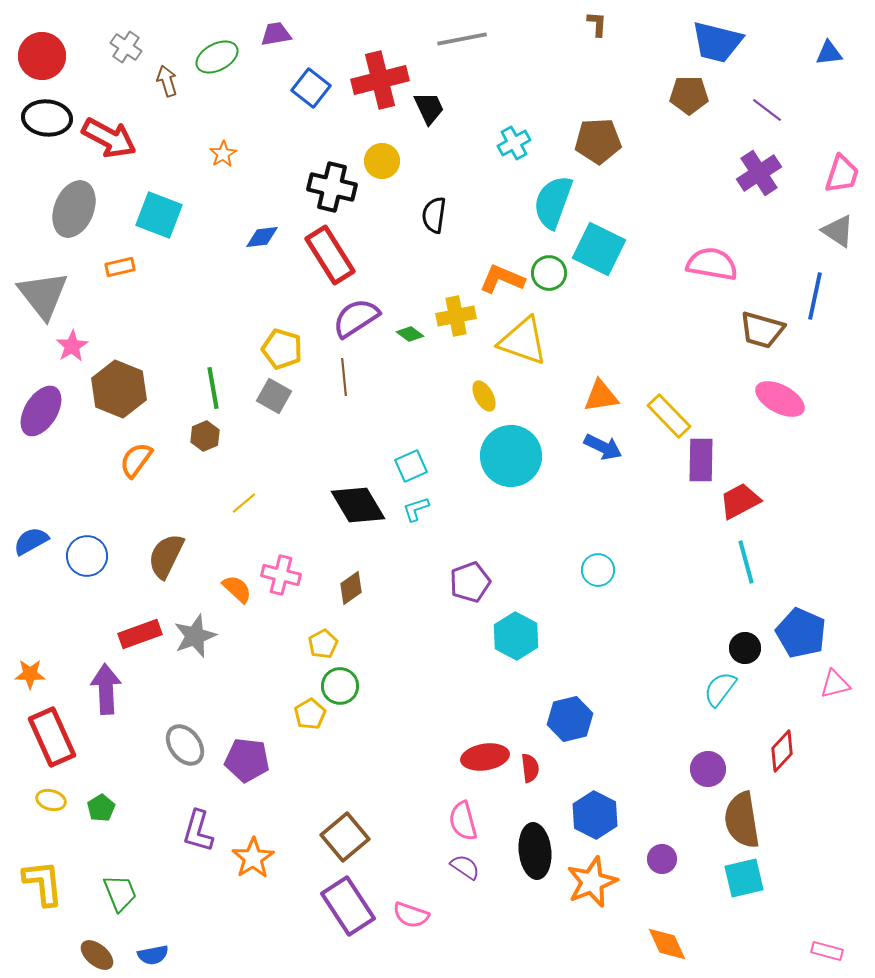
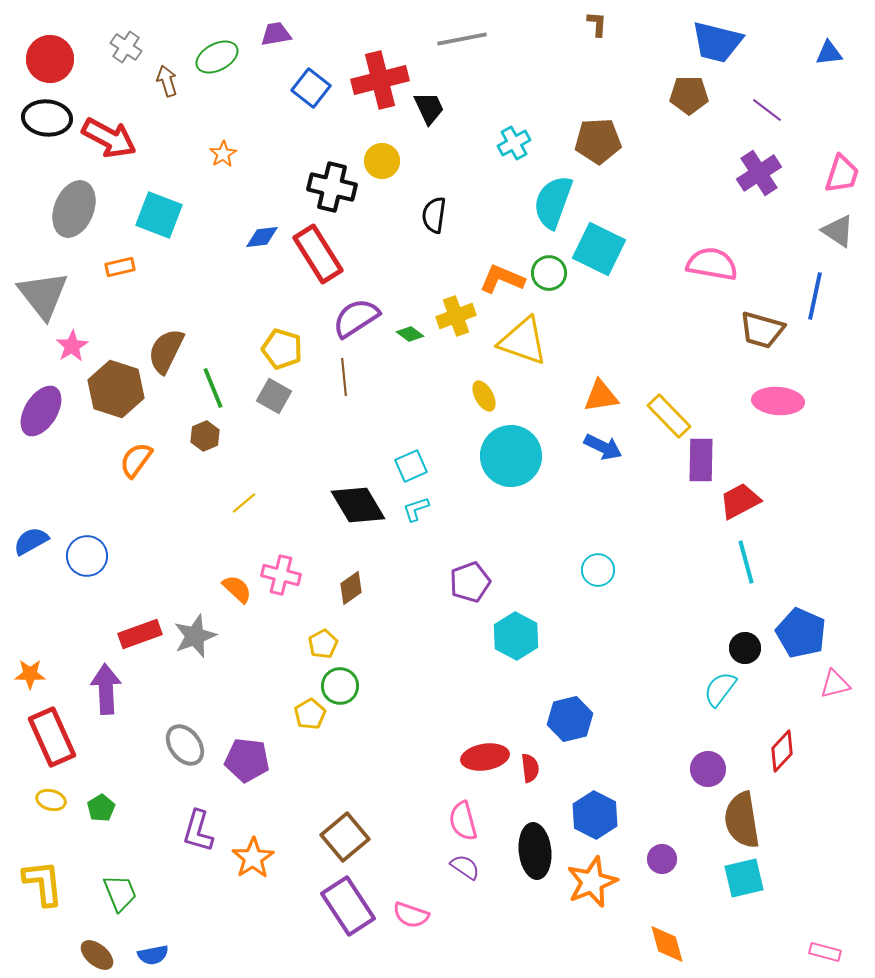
red circle at (42, 56): moved 8 px right, 3 px down
red rectangle at (330, 255): moved 12 px left, 1 px up
yellow cross at (456, 316): rotated 9 degrees counterclockwise
green line at (213, 388): rotated 12 degrees counterclockwise
brown hexagon at (119, 389): moved 3 px left; rotated 4 degrees counterclockwise
pink ellipse at (780, 399): moved 2 px left, 2 px down; rotated 24 degrees counterclockwise
brown semicircle at (166, 556): moved 205 px up
orange diamond at (667, 944): rotated 9 degrees clockwise
pink rectangle at (827, 951): moved 2 px left, 1 px down
